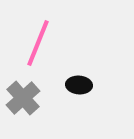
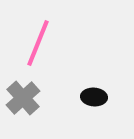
black ellipse: moved 15 px right, 12 px down
